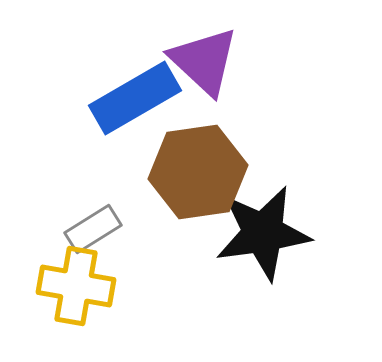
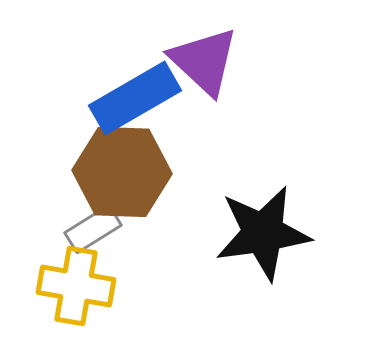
brown hexagon: moved 76 px left; rotated 10 degrees clockwise
